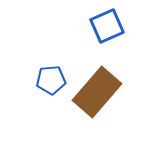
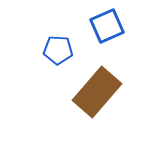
blue pentagon: moved 7 px right, 30 px up; rotated 8 degrees clockwise
